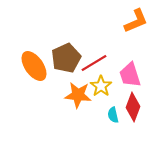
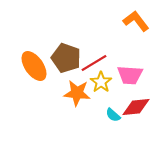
orange L-shape: rotated 104 degrees counterclockwise
brown pentagon: rotated 28 degrees counterclockwise
pink trapezoid: rotated 68 degrees counterclockwise
yellow star: moved 4 px up
orange star: moved 1 px left, 2 px up
red diamond: moved 3 px right; rotated 64 degrees clockwise
cyan semicircle: rotated 35 degrees counterclockwise
